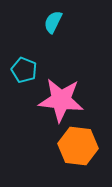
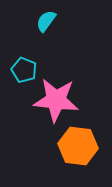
cyan semicircle: moved 7 px left, 1 px up; rotated 10 degrees clockwise
pink star: moved 5 px left
